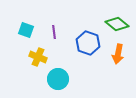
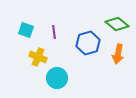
blue hexagon: rotated 25 degrees clockwise
cyan circle: moved 1 px left, 1 px up
